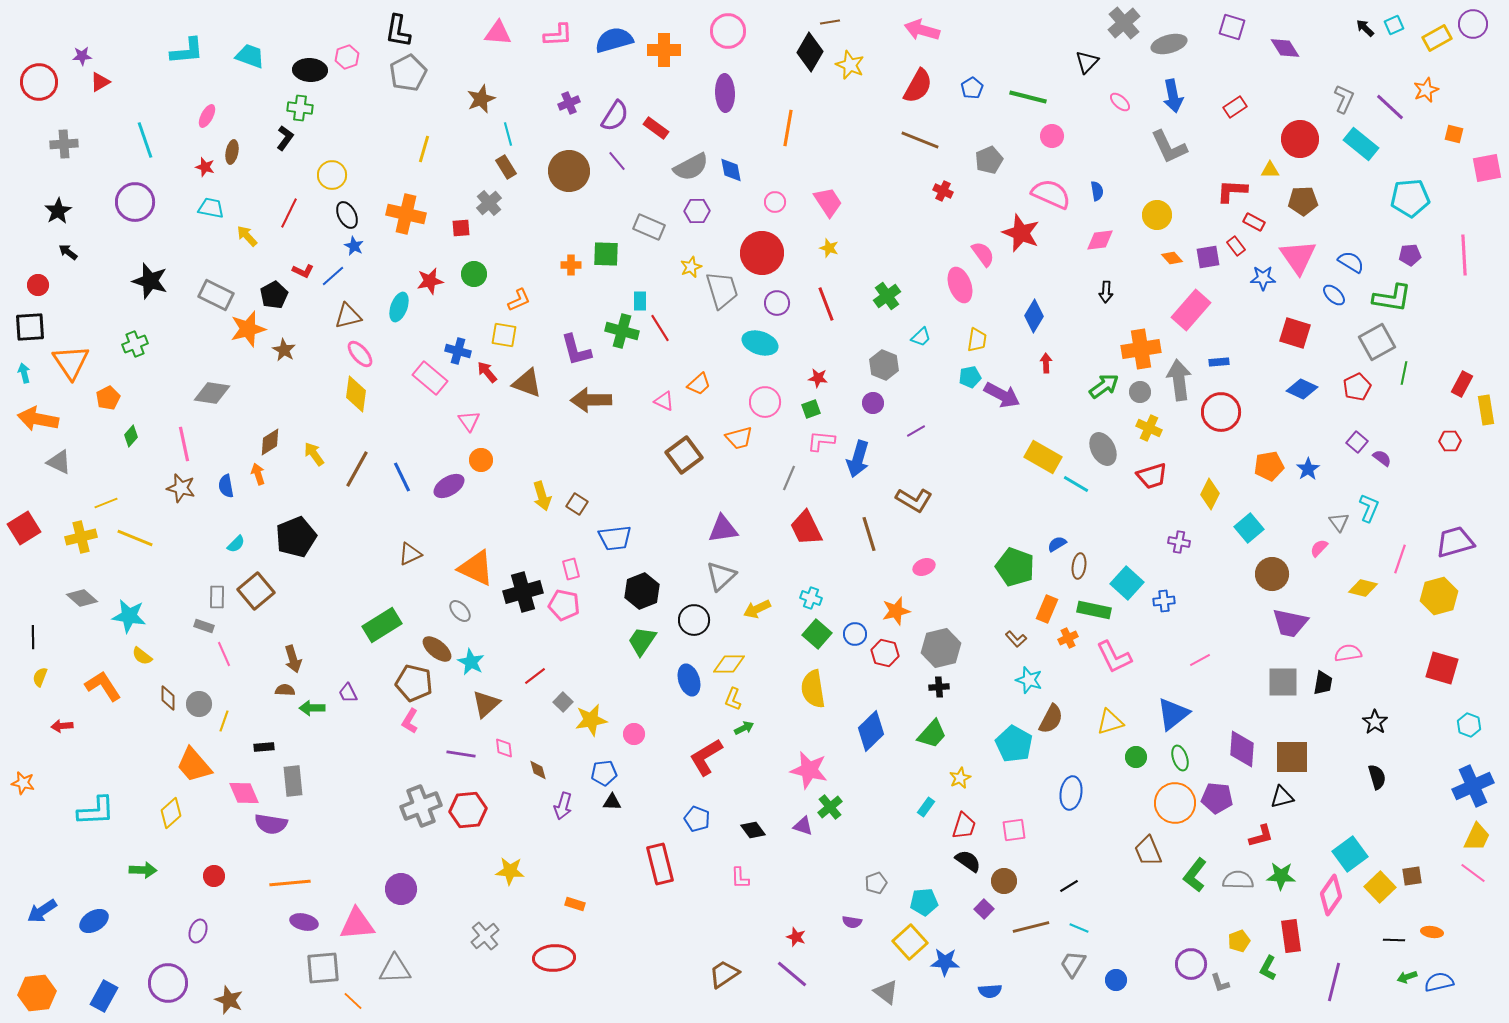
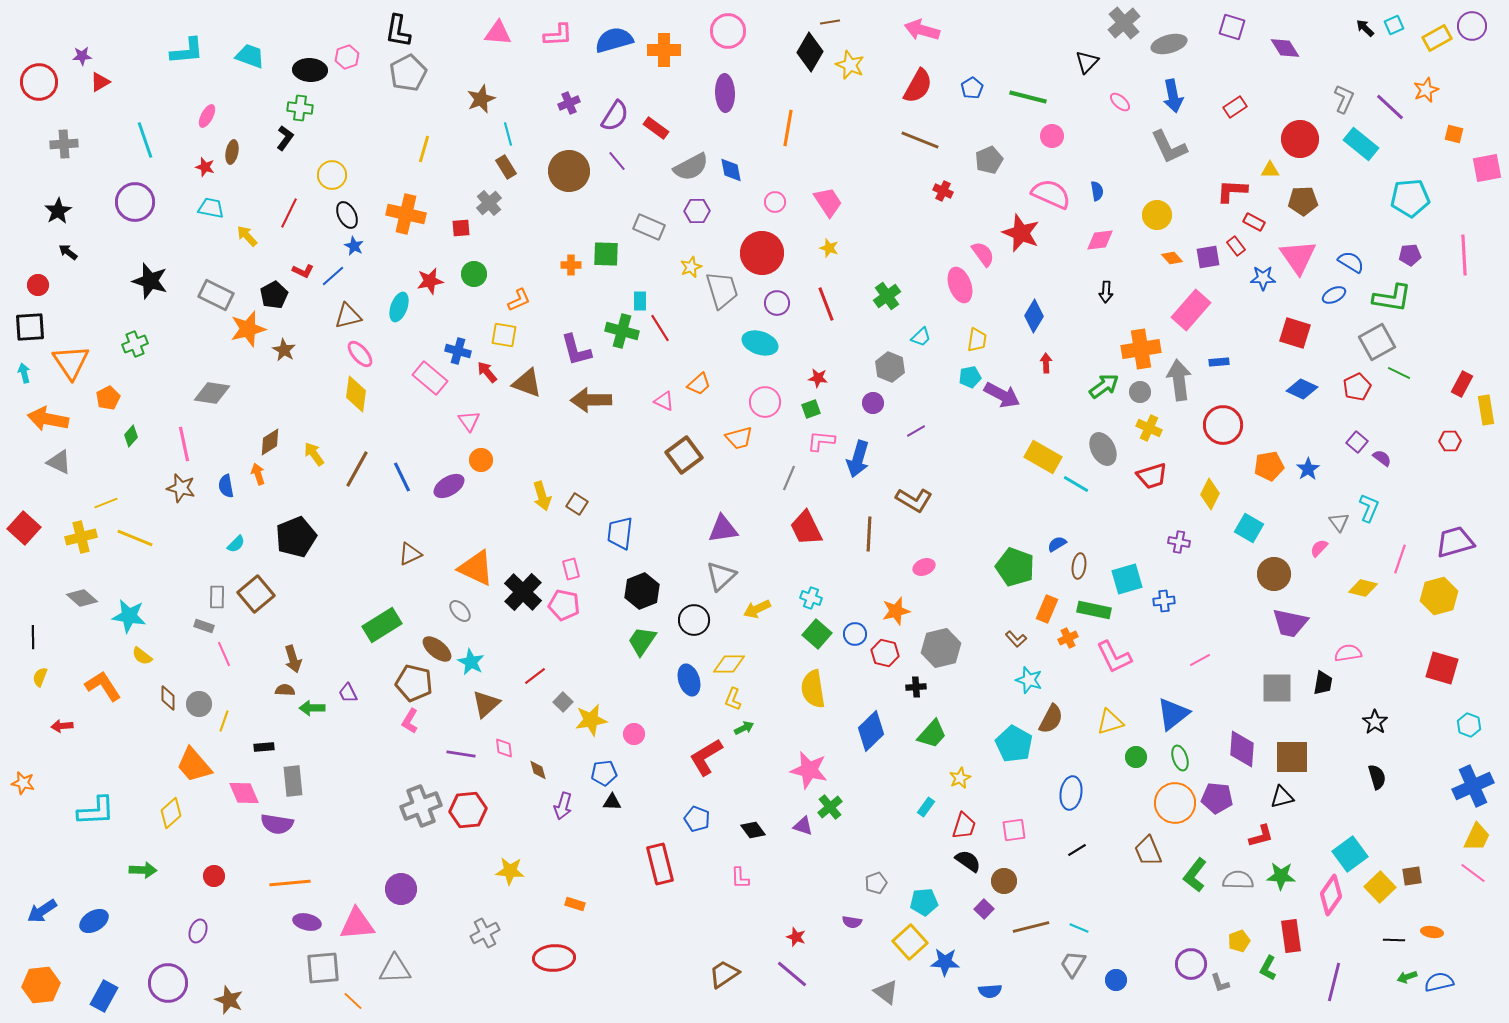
purple circle at (1473, 24): moved 1 px left, 2 px down
blue ellipse at (1334, 295): rotated 70 degrees counterclockwise
gray hexagon at (884, 365): moved 6 px right, 2 px down
green line at (1404, 373): moved 5 px left; rotated 75 degrees counterclockwise
red circle at (1221, 412): moved 2 px right, 13 px down
orange arrow at (38, 419): moved 10 px right
red square at (24, 528): rotated 16 degrees counterclockwise
cyan square at (1249, 528): rotated 20 degrees counterclockwise
brown line at (869, 534): rotated 20 degrees clockwise
blue trapezoid at (615, 538): moved 5 px right, 5 px up; rotated 104 degrees clockwise
brown circle at (1272, 574): moved 2 px right
cyan square at (1127, 583): moved 4 px up; rotated 32 degrees clockwise
brown square at (256, 591): moved 3 px down
black cross at (523, 592): rotated 30 degrees counterclockwise
gray square at (1283, 682): moved 6 px left, 6 px down
black cross at (939, 687): moved 23 px left
purple semicircle at (271, 824): moved 6 px right
black line at (1069, 886): moved 8 px right, 36 px up
purple ellipse at (304, 922): moved 3 px right
gray cross at (485, 936): moved 3 px up; rotated 12 degrees clockwise
orange hexagon at (37, 993): moved 4 px right, 8 px up
